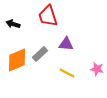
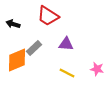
red trapezoid: rotated 40 degrees counterclockwise
gray rectangle: moved 6 px left, 6 px up
